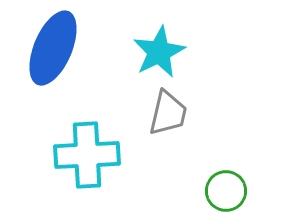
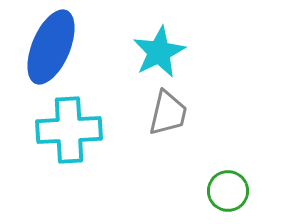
blue ellipse: moved 2 px left, 1 px up
cyan cross: moved 18 px left, 25 px up
green circle: moved 2 px right
